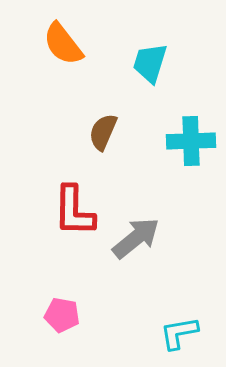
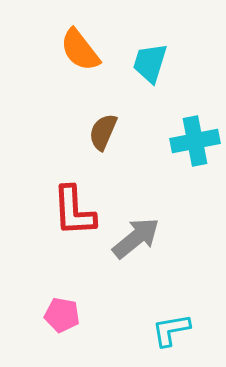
orange semicircle: moved 17 px right, 6 px down
cyan cross: moved 4 px right; rotated 9 degrees counterclockwise
red L-shape: rotated 4 degrees counterclockwise
cyan L-shape: moved 8 px left, 3 px up
